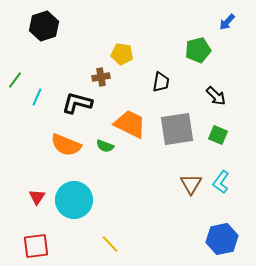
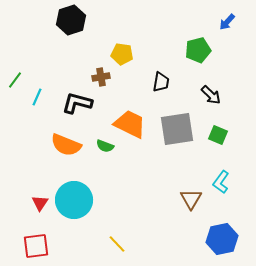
black hexagon: moved 27 px right, 6 px up
black arrow: moved 5 px left, 1 px up
brown triangle: moved 15 px down
red triangle: moved 3 px right, 6 px down
yellow line: moved 7 px right
